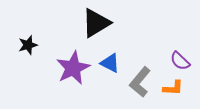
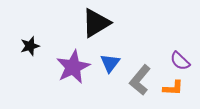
black star: moved 2 px right, 1 px down
blue triangle: rotated 40 degrees clockwise
purple star: moved 1 px up
gray L-shape: moved 2 px up
